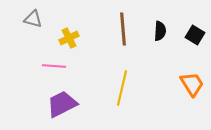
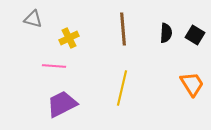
black semicircle: moved 6 px right, 2 px down
